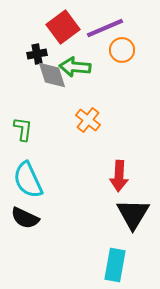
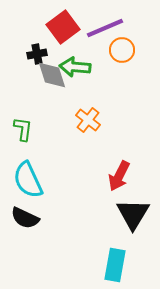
red arrow: rotated 24 degrees clockwise
